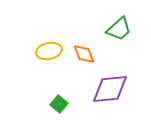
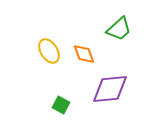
yellow ellipse: rotated 70 degrees clockwise
green square: moved 2 px right, 1 px down; rotated 12 degrees counterclockwise
